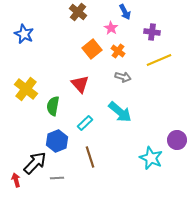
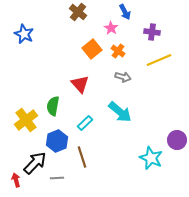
yellow cross: moved 31 px down; rotated 15 degrees clockwise
brown line: moved 8 px left
